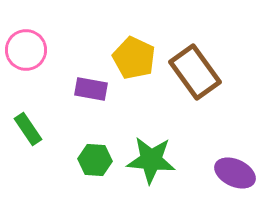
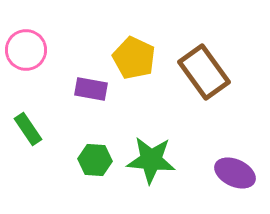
brown rectangle: moved 9 px right
